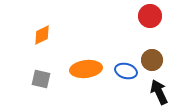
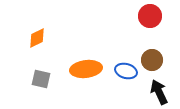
orange diamond: moved 5 px left, 3 px down
